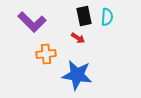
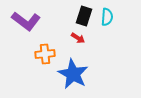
black rectangle: rotated 30 degrees clockwise
purple L-shape: moved 6 px left, 1 px up; rotated 8 degrees counterclockwise
orange cross: moved 1 px left
blue star: moved 4 px left, 1 px up; rotated 20 degrees clockwise
